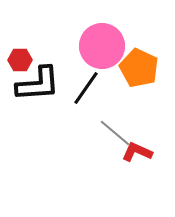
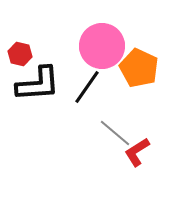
red hexagon: moved 6 px up; rotated 15 degrees clockwise
black line: moved 1 px right, 1 px up
red L-shape: rotated 56 degrees counterclockwise
